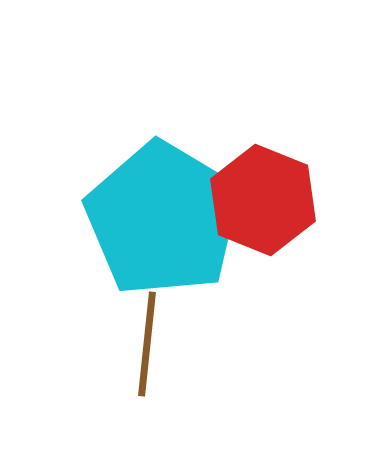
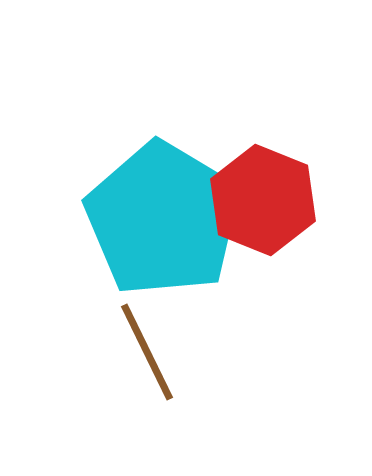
brown line: moved 8 px down; rotated 32 degrees counterclockwise
